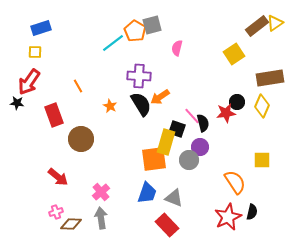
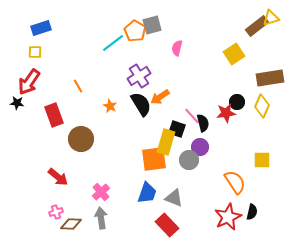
yellow triangle at (275, 23): moved 4 px left, 5 px up; rotated 18 degrees clockwise
purple cross at (139, 76): rotated 35 degrees counterclockwise
